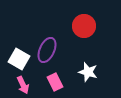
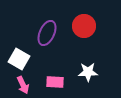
purple ellipse: moved 17 px up
white star: rotated 18 degrees counterclockwise
pink rectangle: rotated 60 degrees counterclockwise
